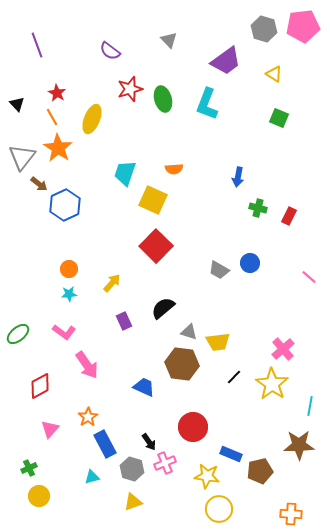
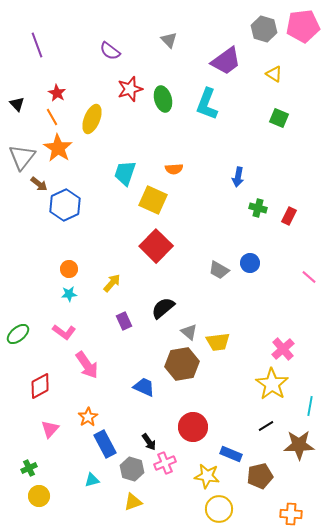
gray triangle at (189, 332): rotated 24 degrees clockwise
brown hexagon at (182, 364): rotated 16 degrees counterclockwise
black line at (234, 377): moved 32 px right, 49 px down; rotated 14 degrees clockwise
brown pentagon at (260, 471): moved 5 px down
cyan triangle at (92, 477): moved 3 px down
